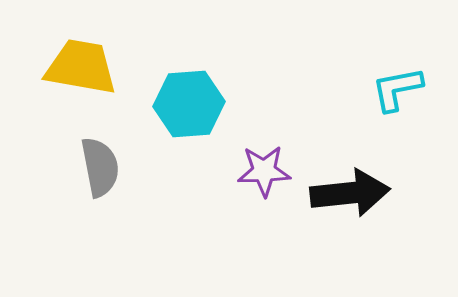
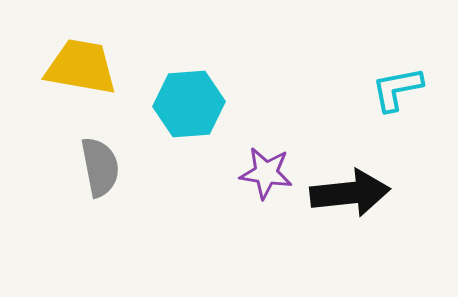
purple star: moved 2 px right, 2 px down; rotated 10 degrees clockwise
